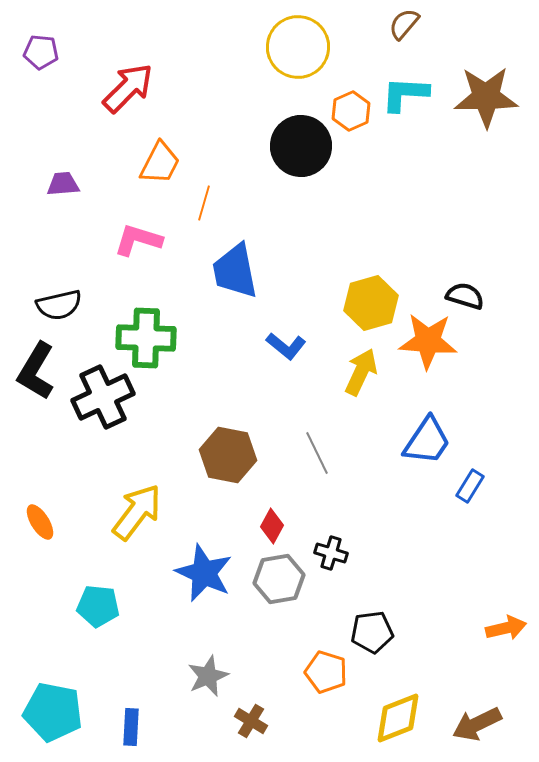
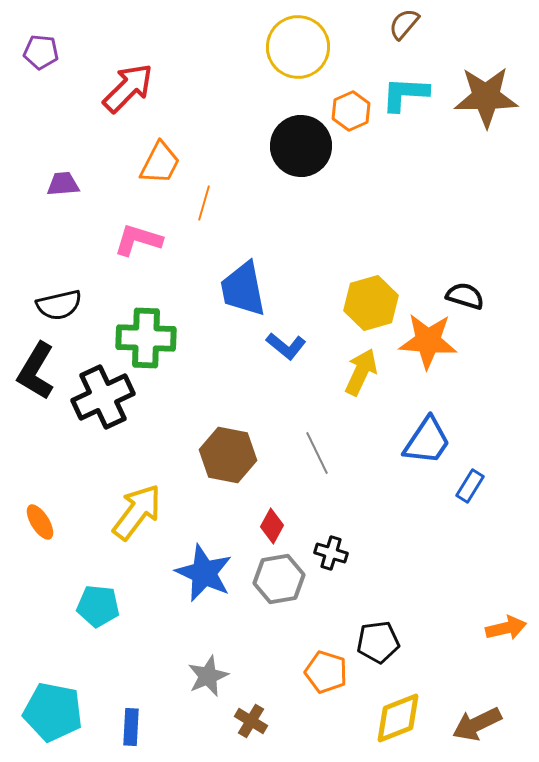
blue trapezoid at (235, 271): moved 8 px right, 18 px down
black pentagon at (372, 632): moved 6 px right, 10 px down
